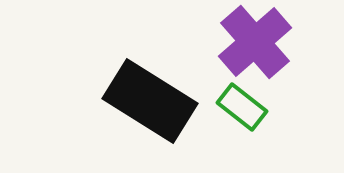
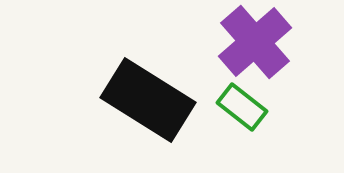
black rectangle: moved 2 px left, 1 px up
